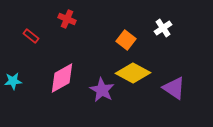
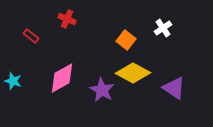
cyan star: rotated 24 degrees clockwise
